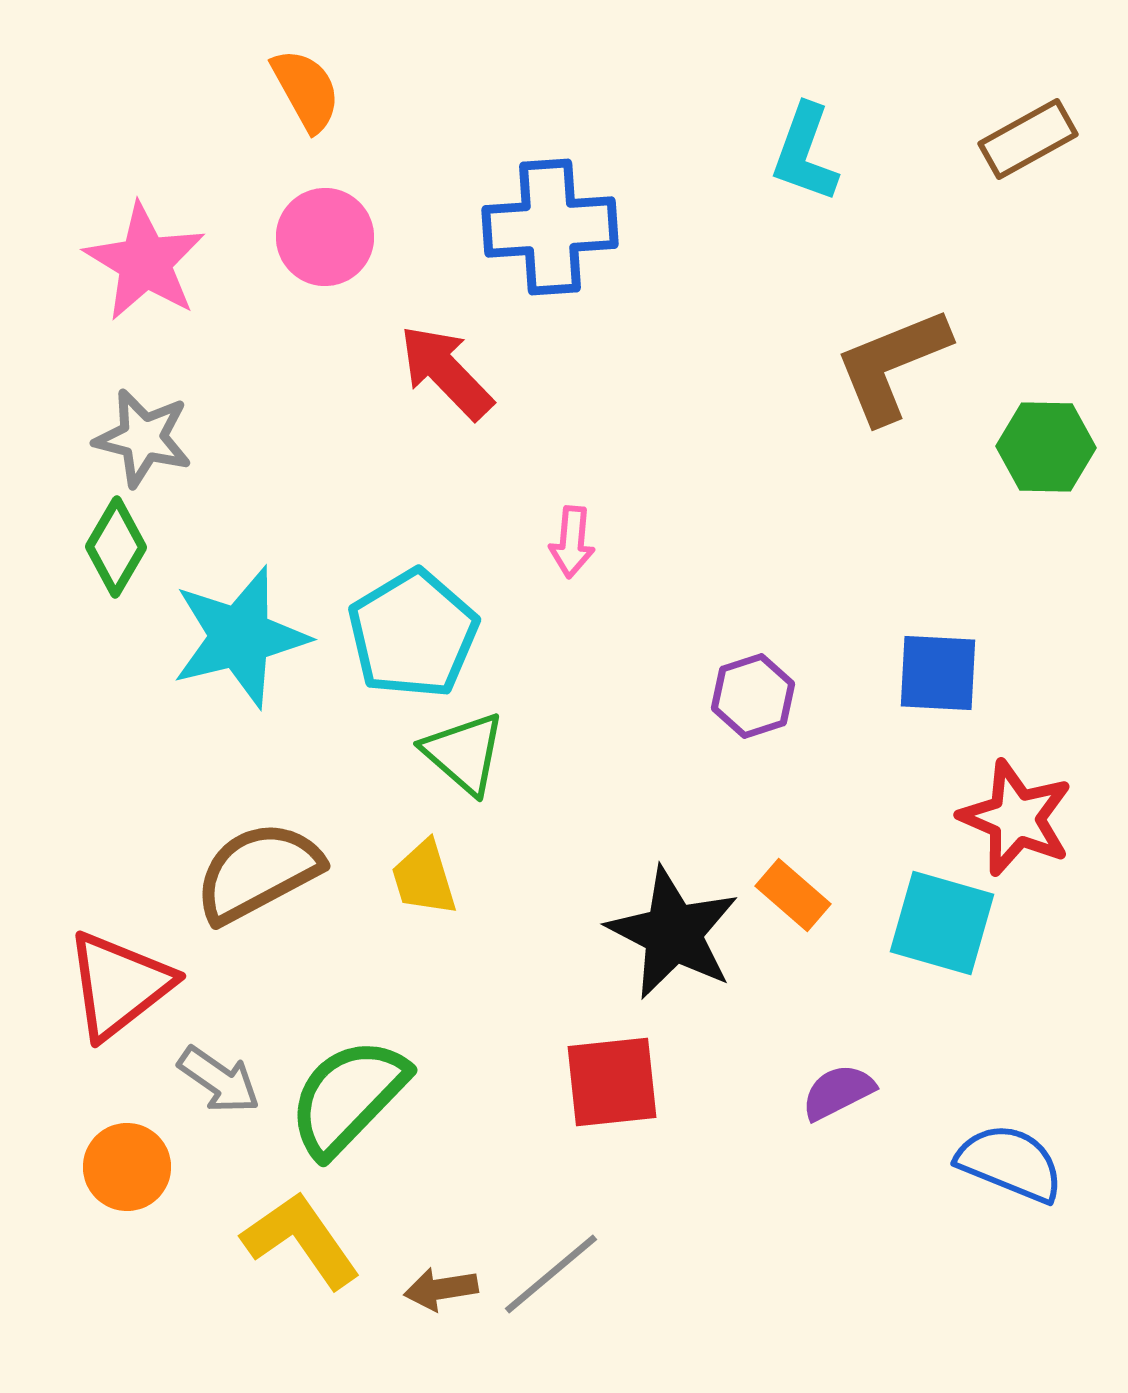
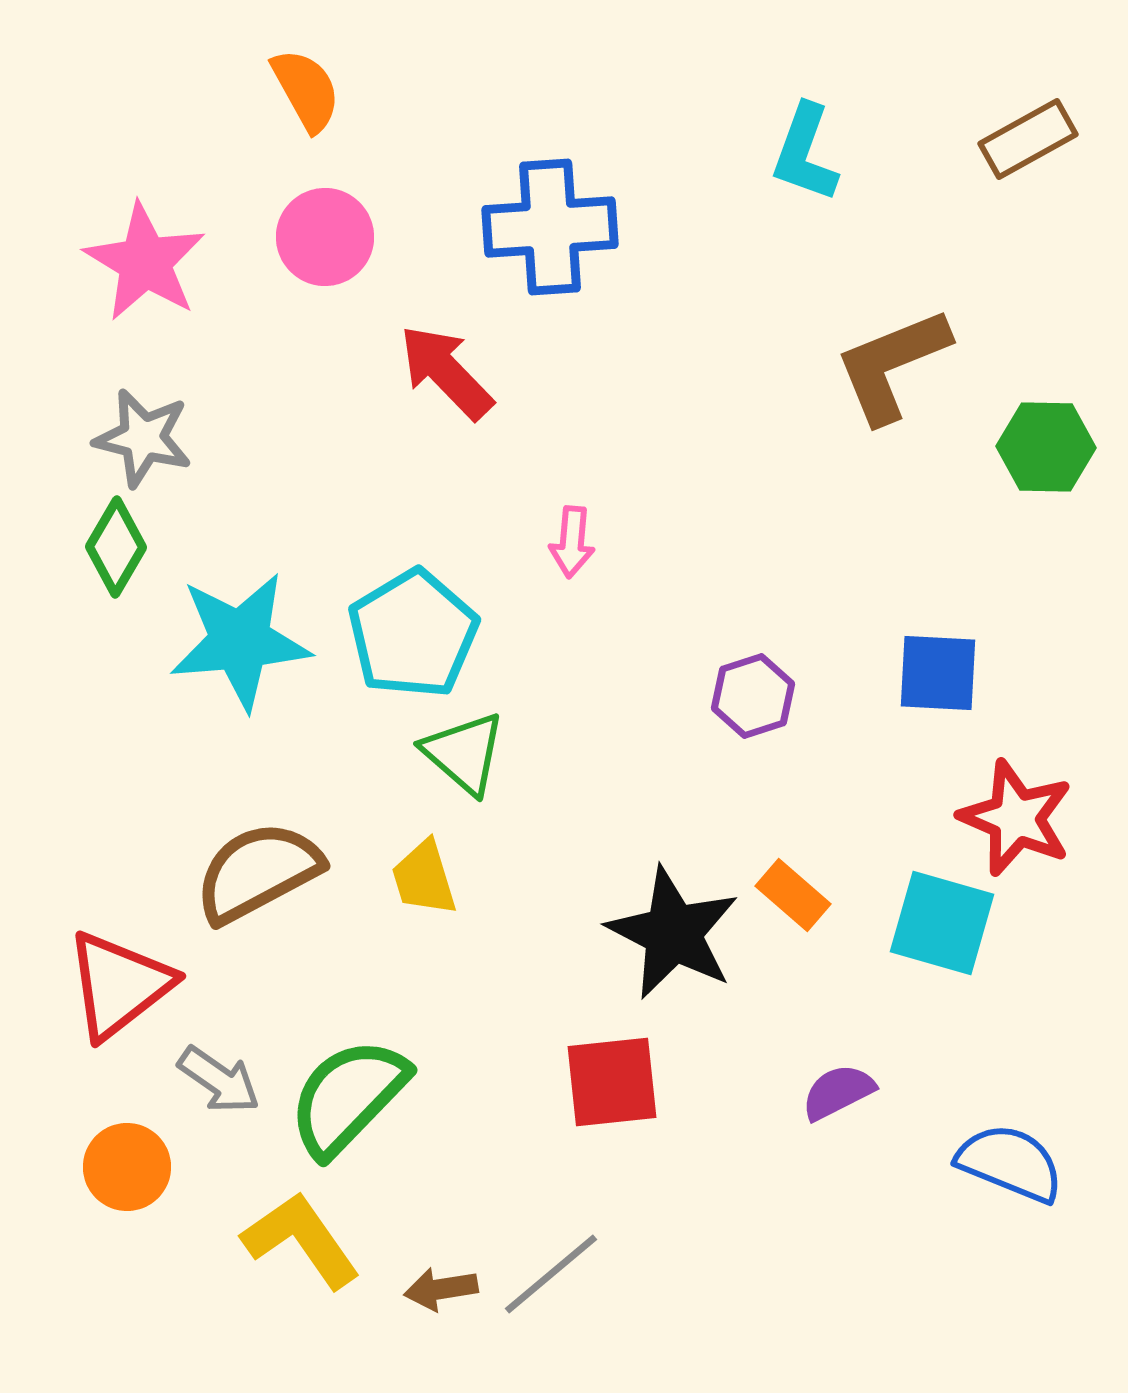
cyan star: moved 4 px down; rotated 9 degrees clockwise
